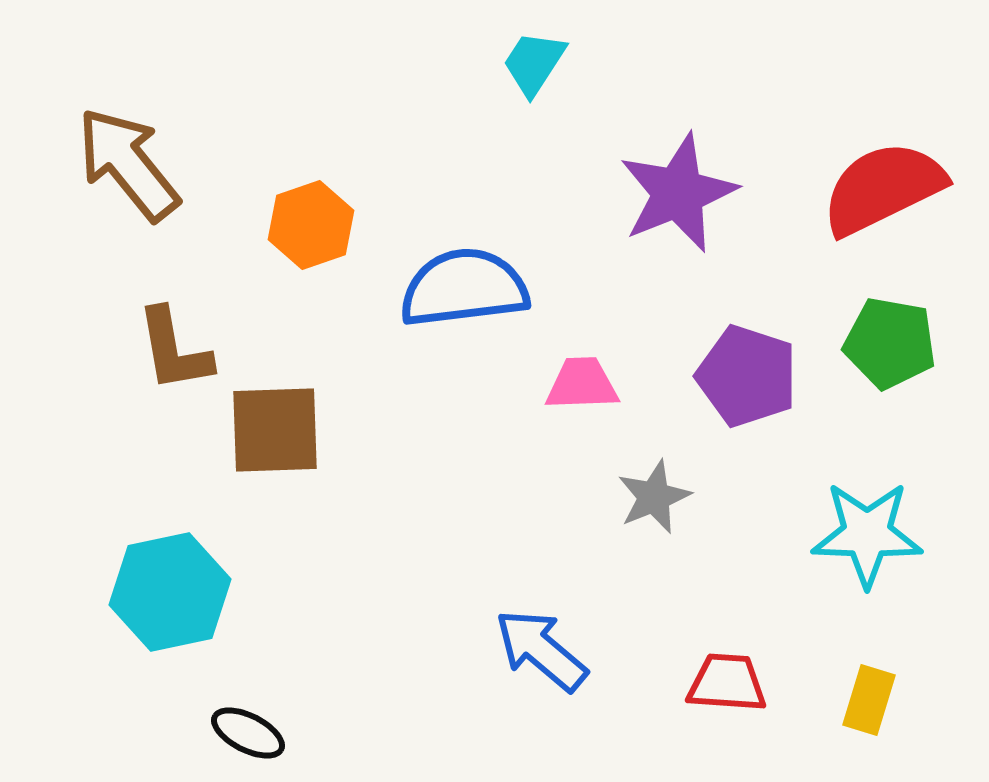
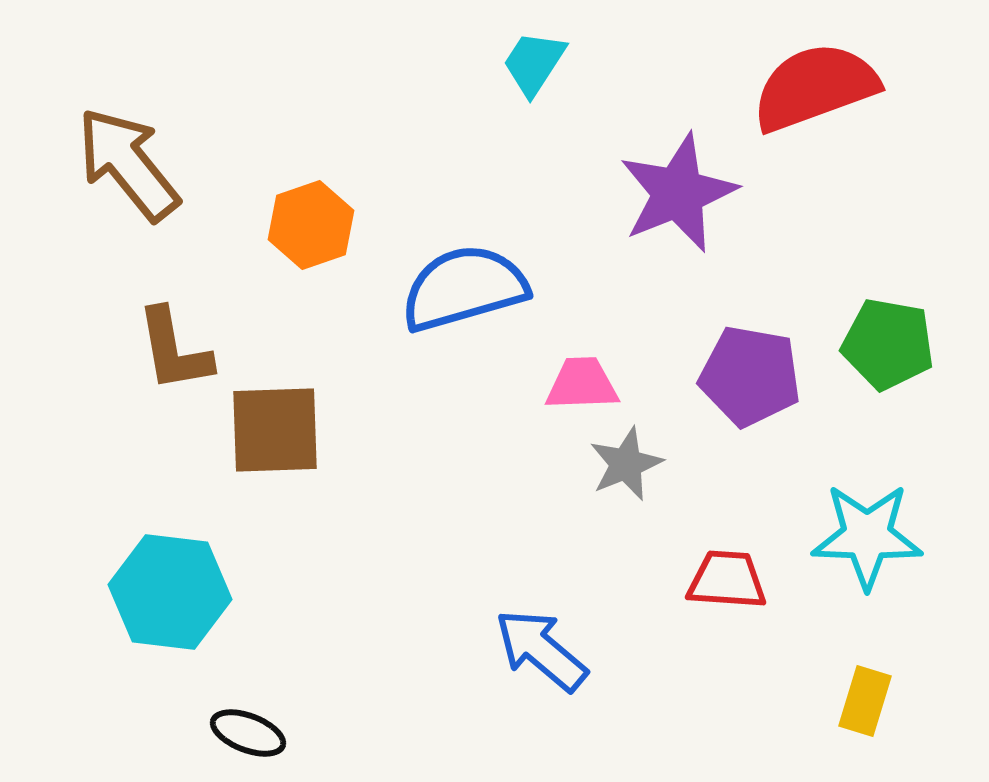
red semicircle: moved 68 px left, 101 px up; rotated 6 degrees clockwise
blue semicircle: rotated 9 degrees counterclockwise
green pentagon: moved 2 px left, 1 px down
purple pentagon: moved 3 px right; rotated 8 degrees counterclockwise
gray star: moved 28 px left, 33 px up
cyan star: moved 2 px down
cyan hexagon: rotated 19 degrees clockwise
red trapezoid: moved 103 px up
yellow rectangle: moved 4 px left, 1 px down
black ellipse: rotated 6 degrees counterclockwise
